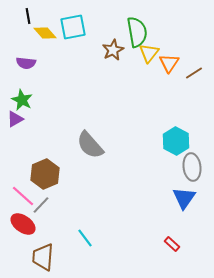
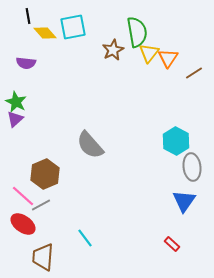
orange triangle: moved 1 px left, 5 px up
green star: moved 6 px left, 2 px down
purple triangle: rotated 12 degrees counterclockwise
blue triangle: moved 3 px down
gray line: rotated 18 degrees clockwise
